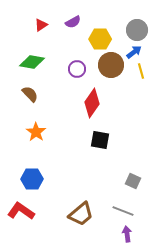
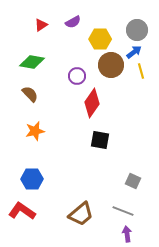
purple circle: moved 7 px down
orange star: moved 1 px left, 1 px up; rotated 24 degrees clockwise
red L-shape: moved 1 px right
